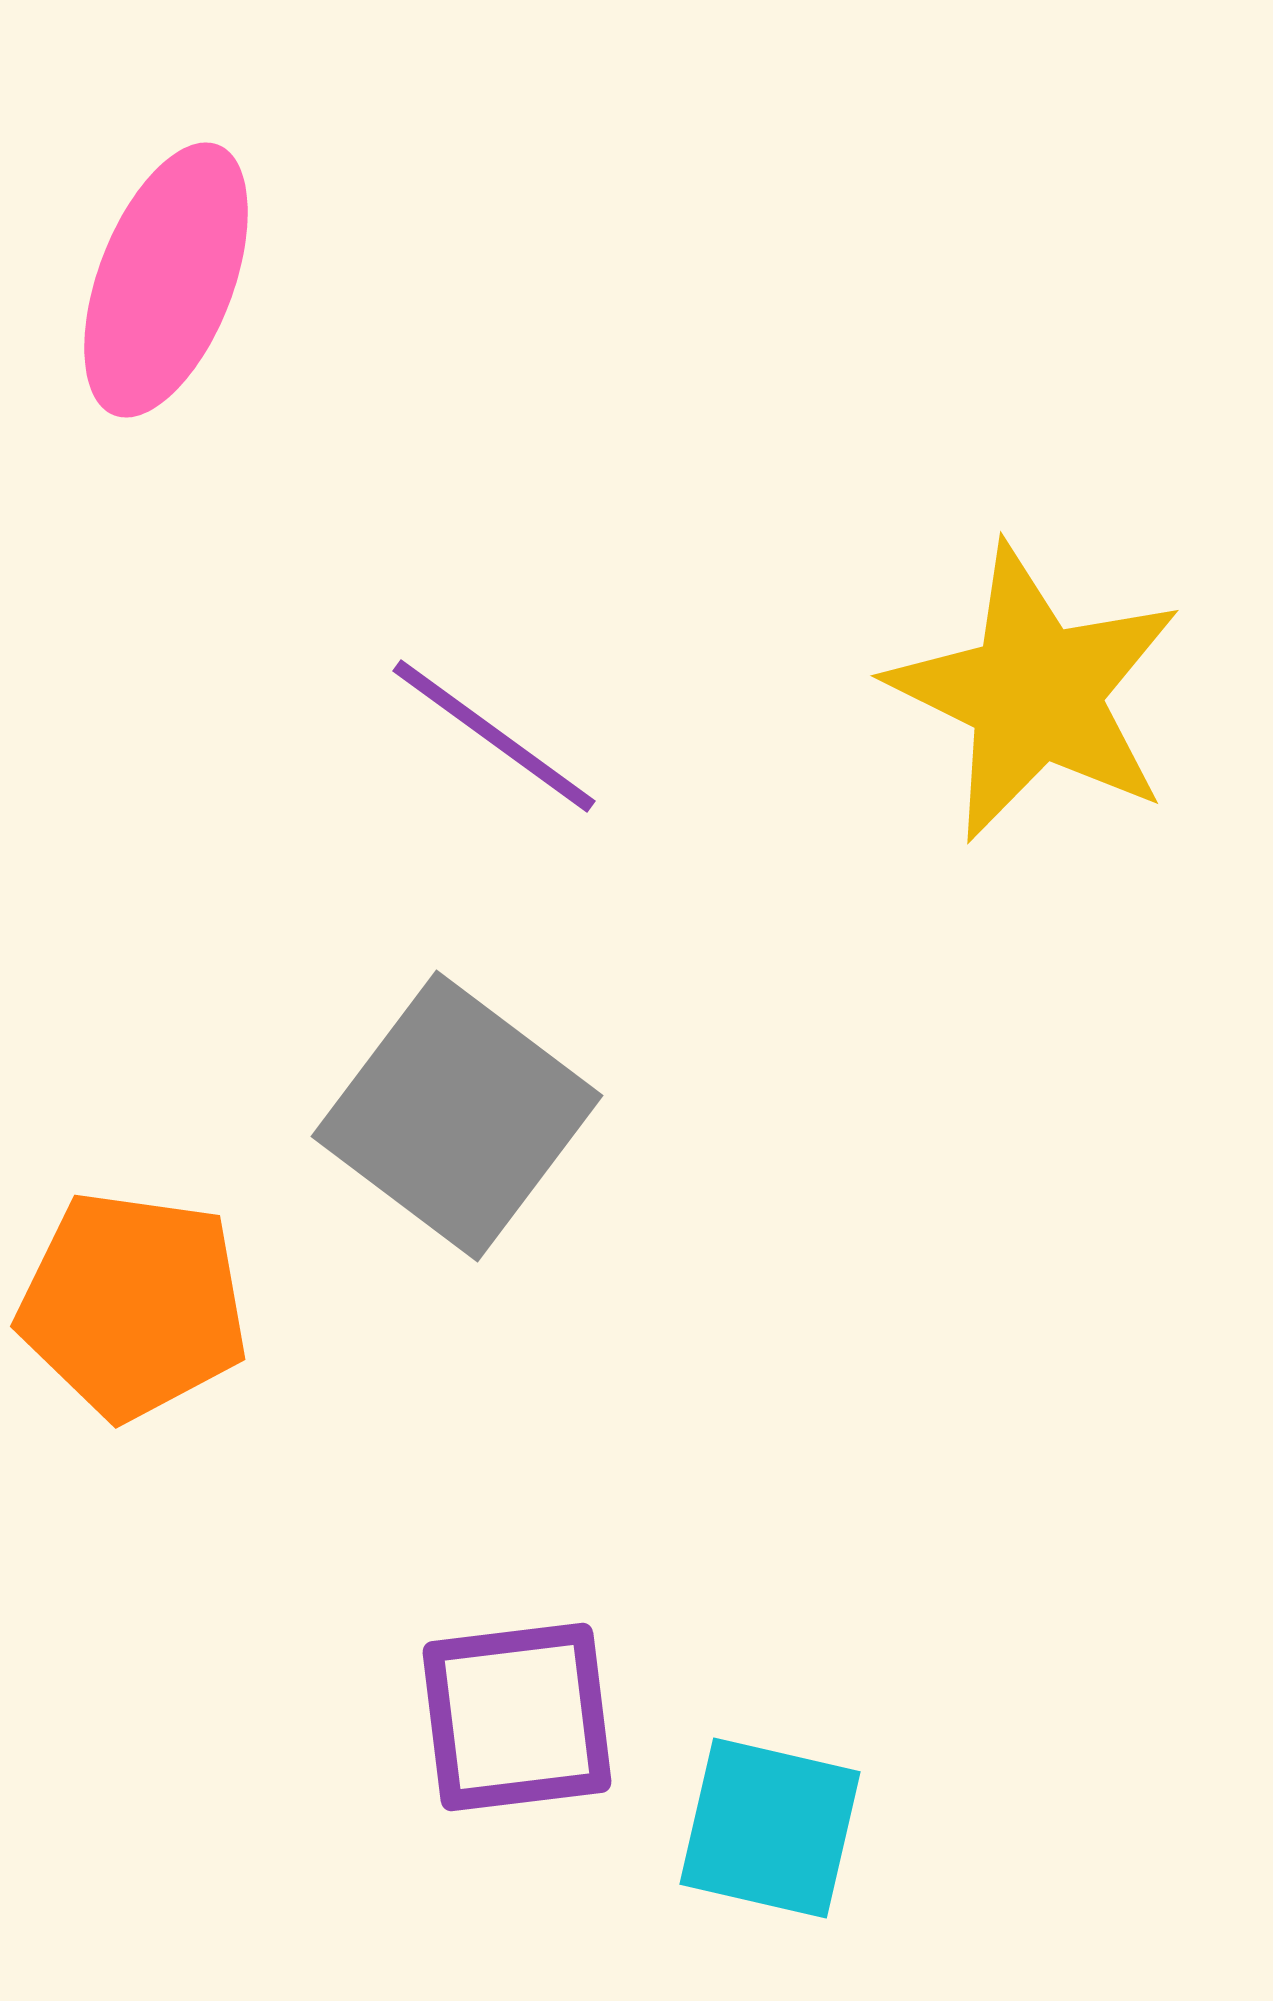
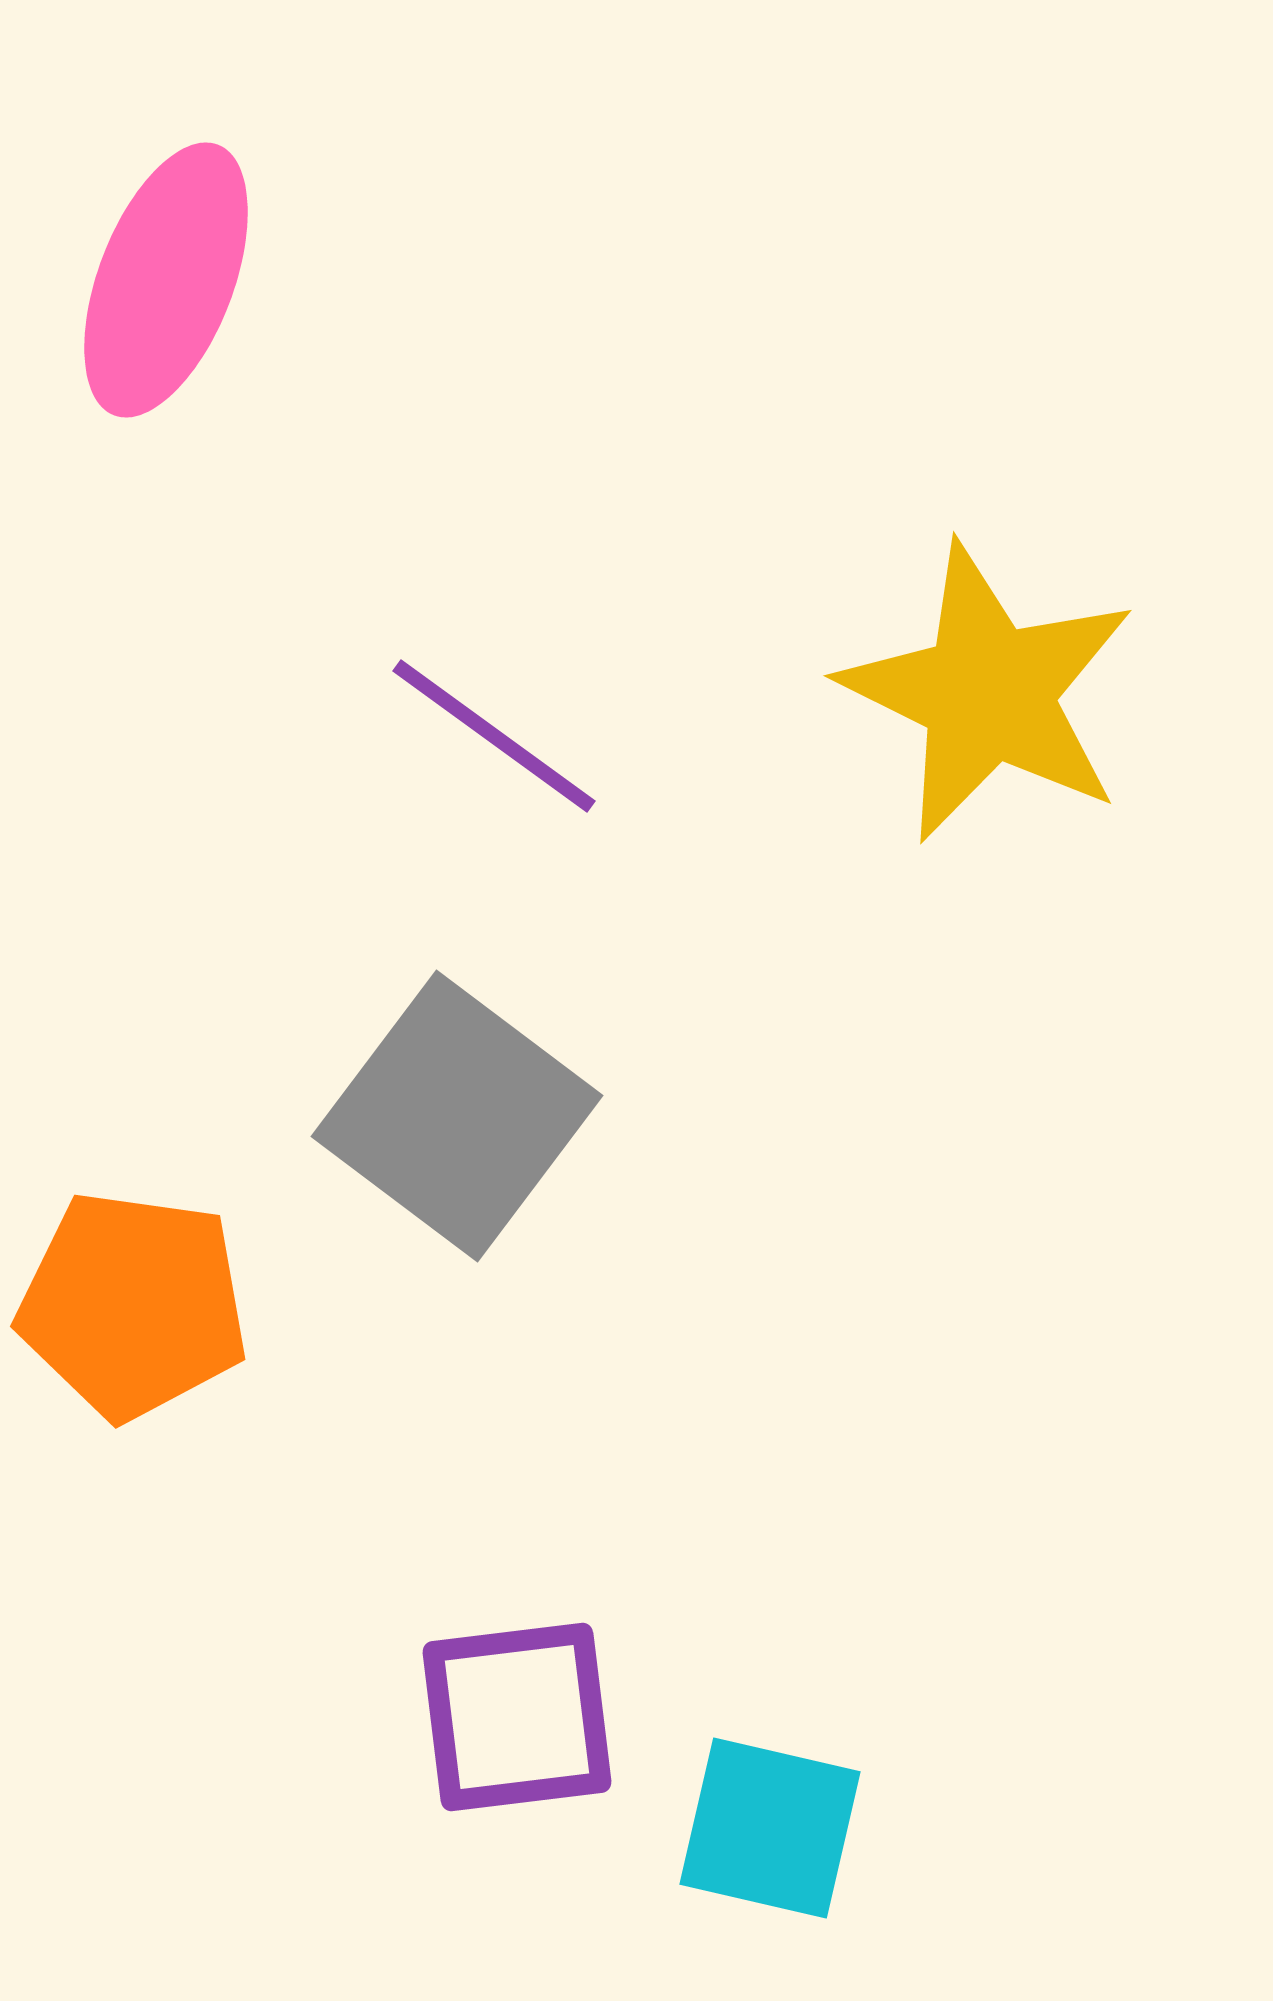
yellow star: moved 47 px left
